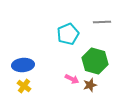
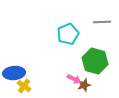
blue ellipse: moved 9 px left, 8 px down
pink arrow: moved 2 px right
brown star: moved 6 px left
